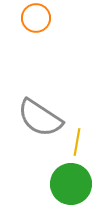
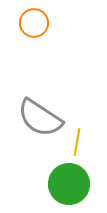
orange circle: moved 2 px left, 5 px down
green circle: moved 2 px left
